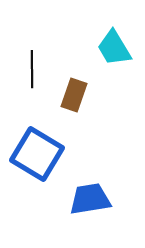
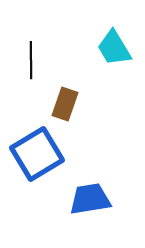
black line: moved 1 px left, 9 px up
brown rectangle: moved 9 px left, 9 px down
blue square: rotated 28 degrees clockwise
